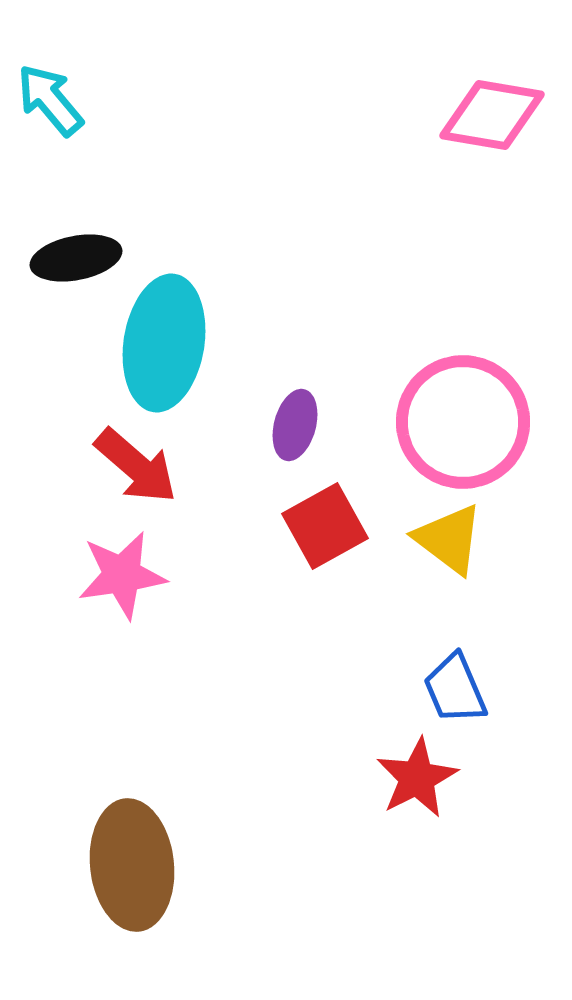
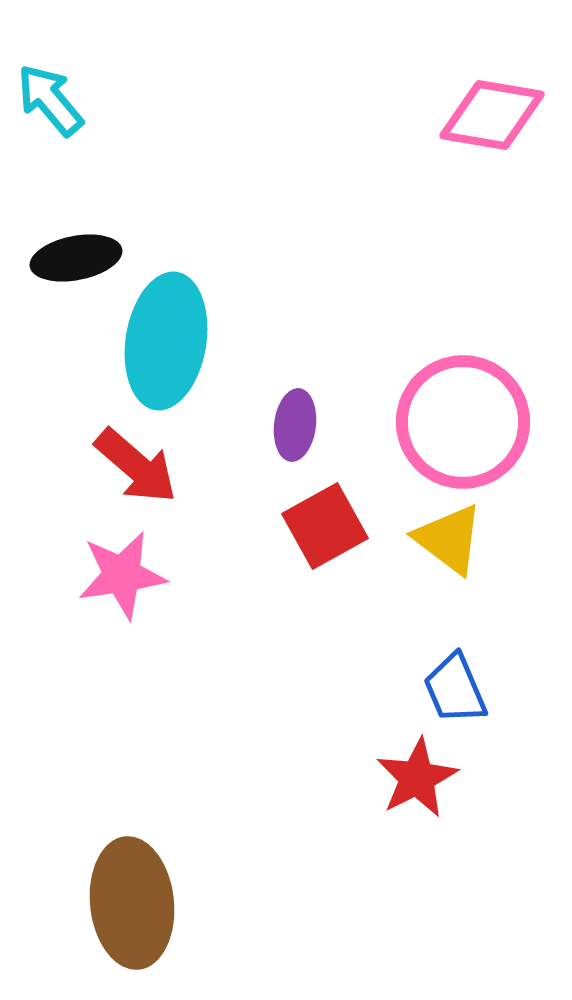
cyan ellipse: moved 2 px right, 2 px up
purple ellipse: rotated 8 degrees counterclockwise
brown ellipse: moved 38 px down
